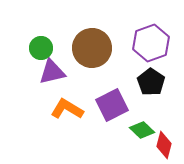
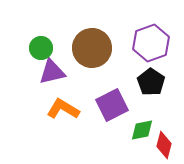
orange L-shape: moved 4 px left
green diamond: rotated 55 degrees counterclockwise
